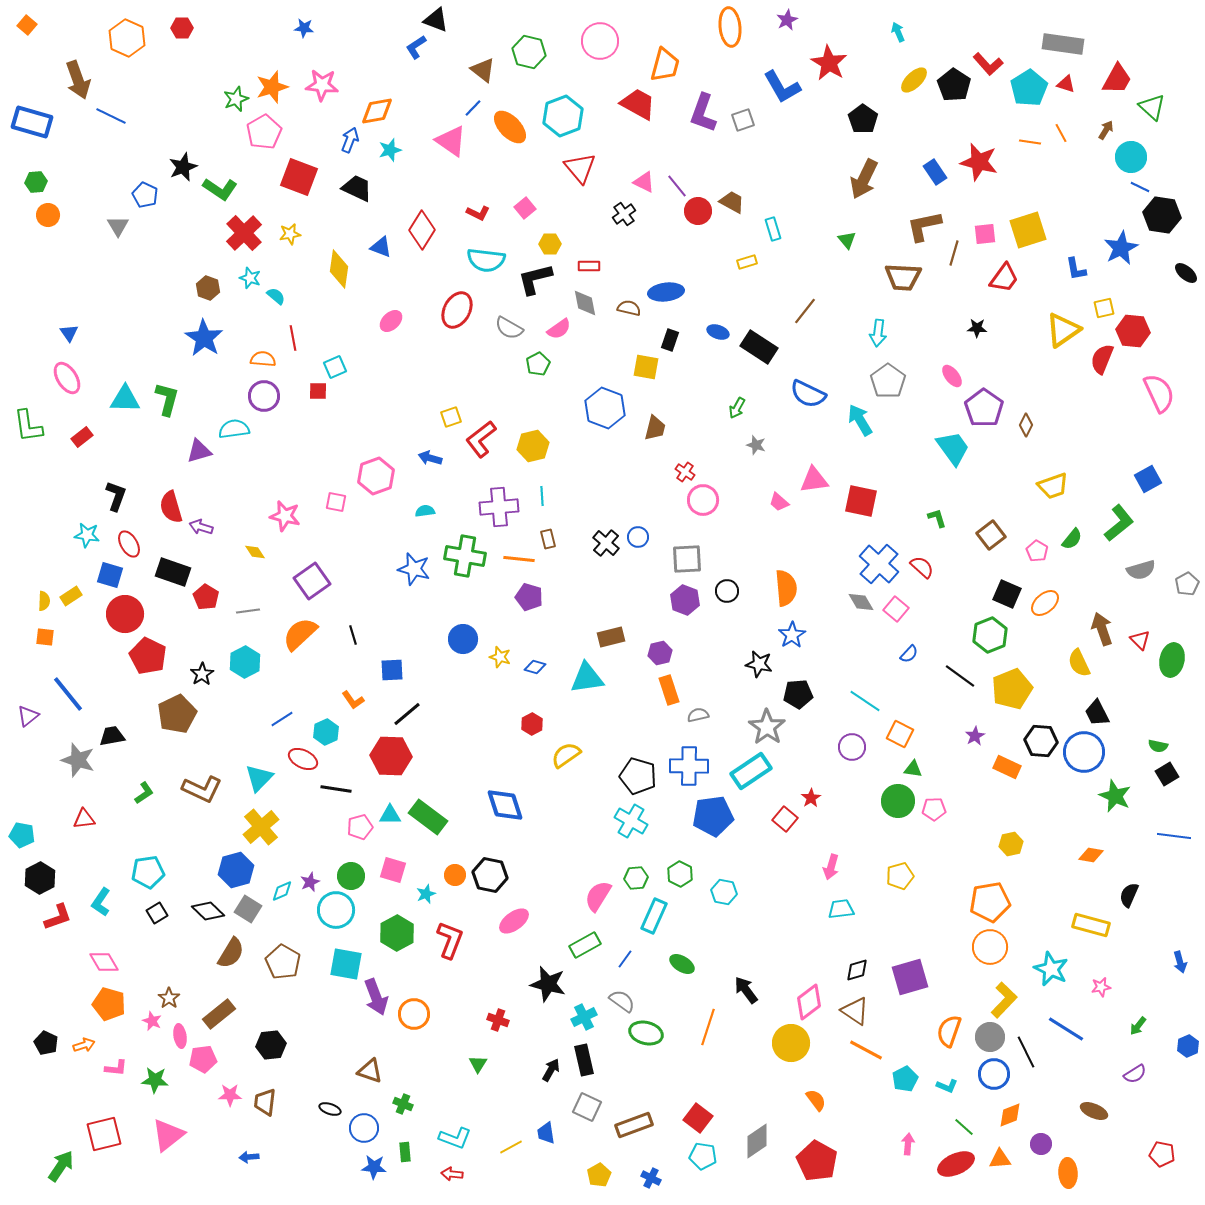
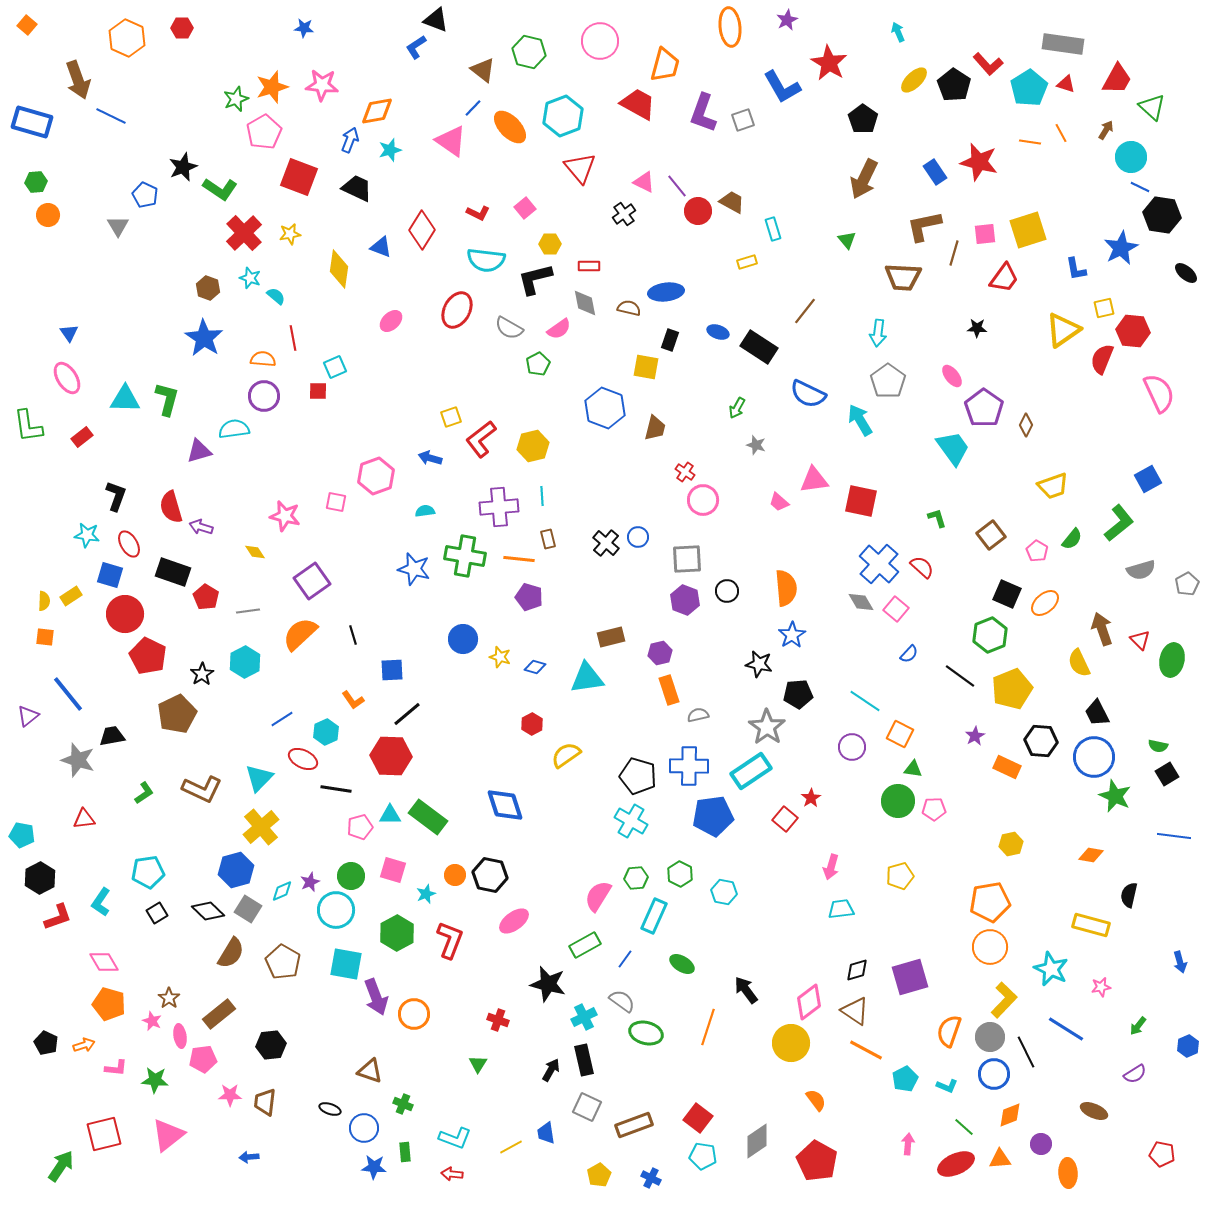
blue circle at (1084, 752): moved 10 px right, 5 px down
black semicircle at (1129, 895): rotated 10 degrees counterclockwise
